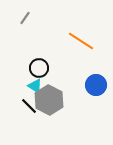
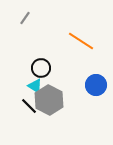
black circle: moved 2 px right
